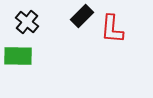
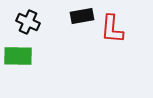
black rectangle: rotated 35 degrees clockwise
black cross: moved 1 px right; rotated 15 degrees counterclockwise
